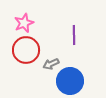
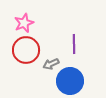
purple line: moved 9 px down
